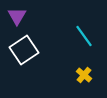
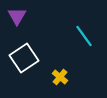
white square: moved 8 px down
yellow cross: moved 24 px left, 2 px down
